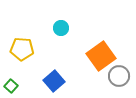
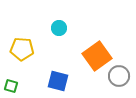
cyan circle: moved 2 px left
orange square: moved 4 px left
blue square: moved 4 px right; rotated 35 degrees counterclockwise
green square: rotated 24 degrees counterclockwise
